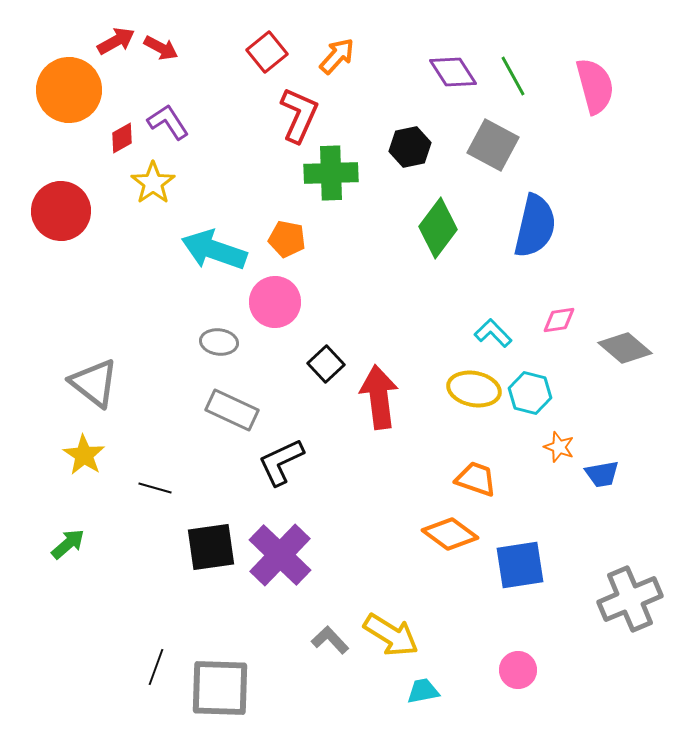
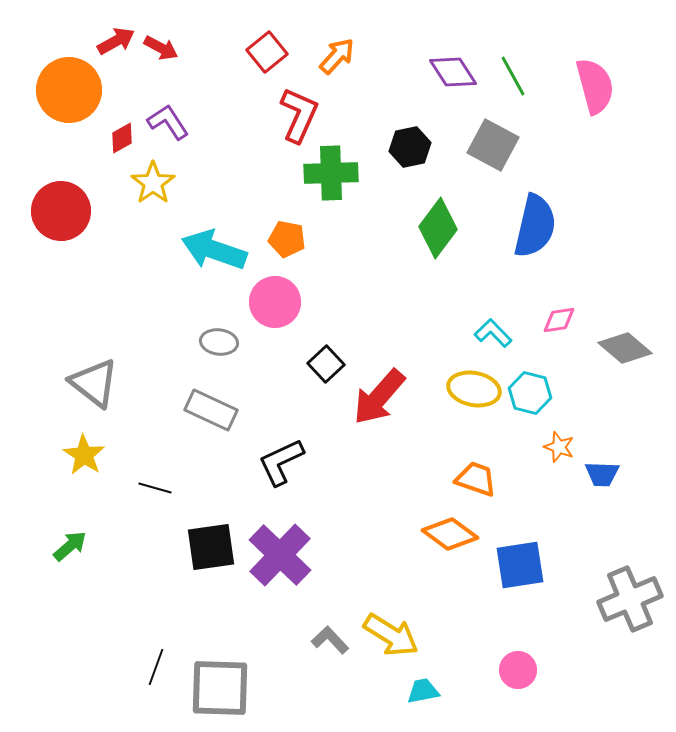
red arrow at (379, 397): rotated 132 degrees counterclockwise
gray rectangle at (232, 410): moved 21 px left
blue trapezoid at (602, 474): rotated 12 degrees clockwise
green arrow at (68, 544): moved 2 px right, 2 px down
